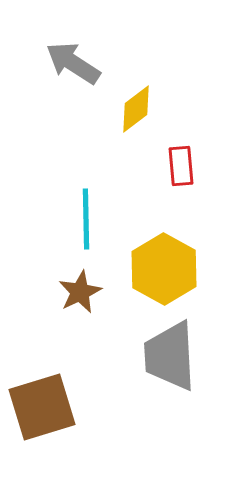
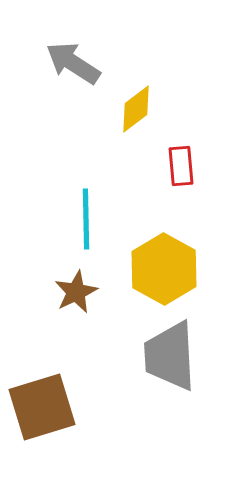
brown star: moved 4 px left
